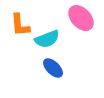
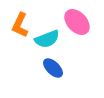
pink ellipse: moved 4 px left, 4 px down
orange L-shape: rotated 30 degrees clockwise
